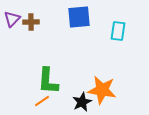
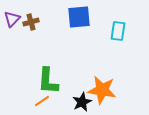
brown cross: rotated 14 degrees counterclockwise
